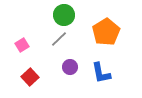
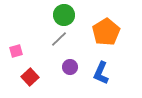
pink square: moved 6 px left, 6 px down; rotated 16 degrees clockwise
blue L-shape: rotated 35 degrees clockwise
